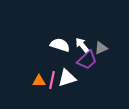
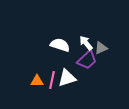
white arrow: moved 4 px right, 2 px up
orange triangle: moved 2 px left
